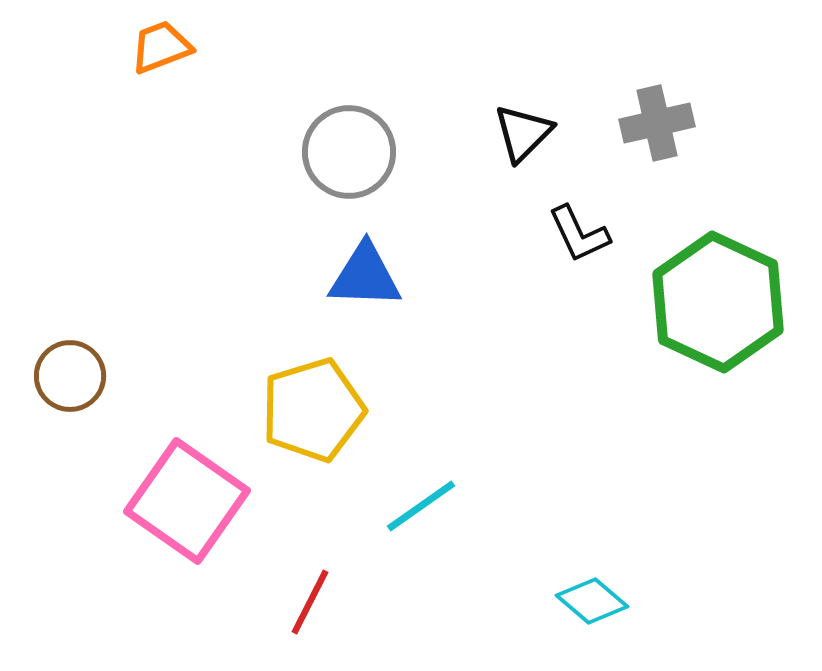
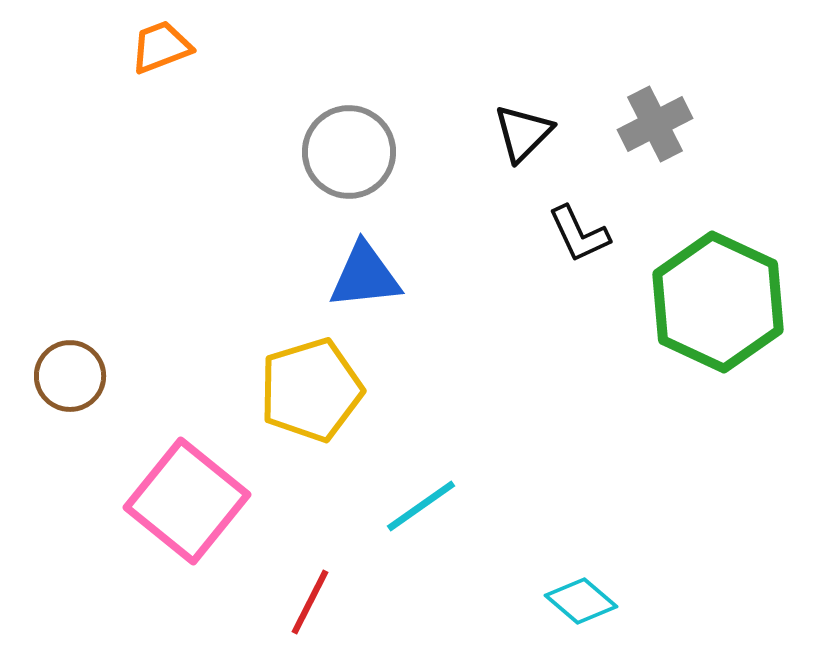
gray cross: moved 2 px left, 1 px down; rotated 14 degrees counterclockwise
blue triangle: rotated 8 degrees counterclockwise
yellow pentagon: moved 2 px left, 20 px up
pink square: rotated 4 degrees clockwise
cyan diamond: moved 11 px left
